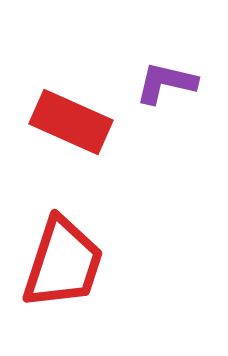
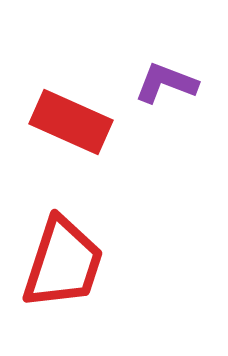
purple L-shape: rotated 8 degrees clockwise
